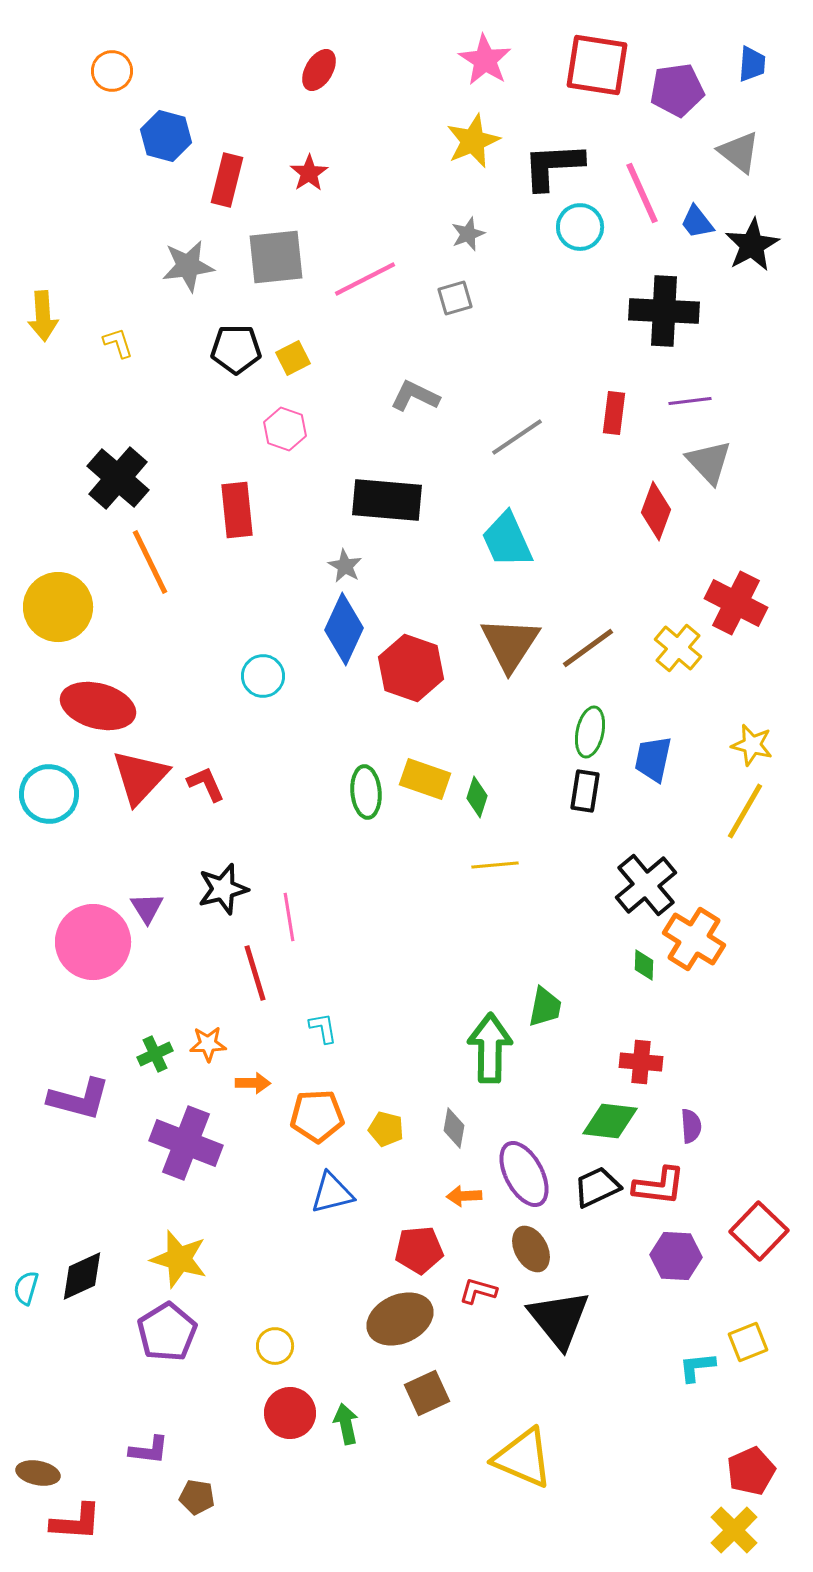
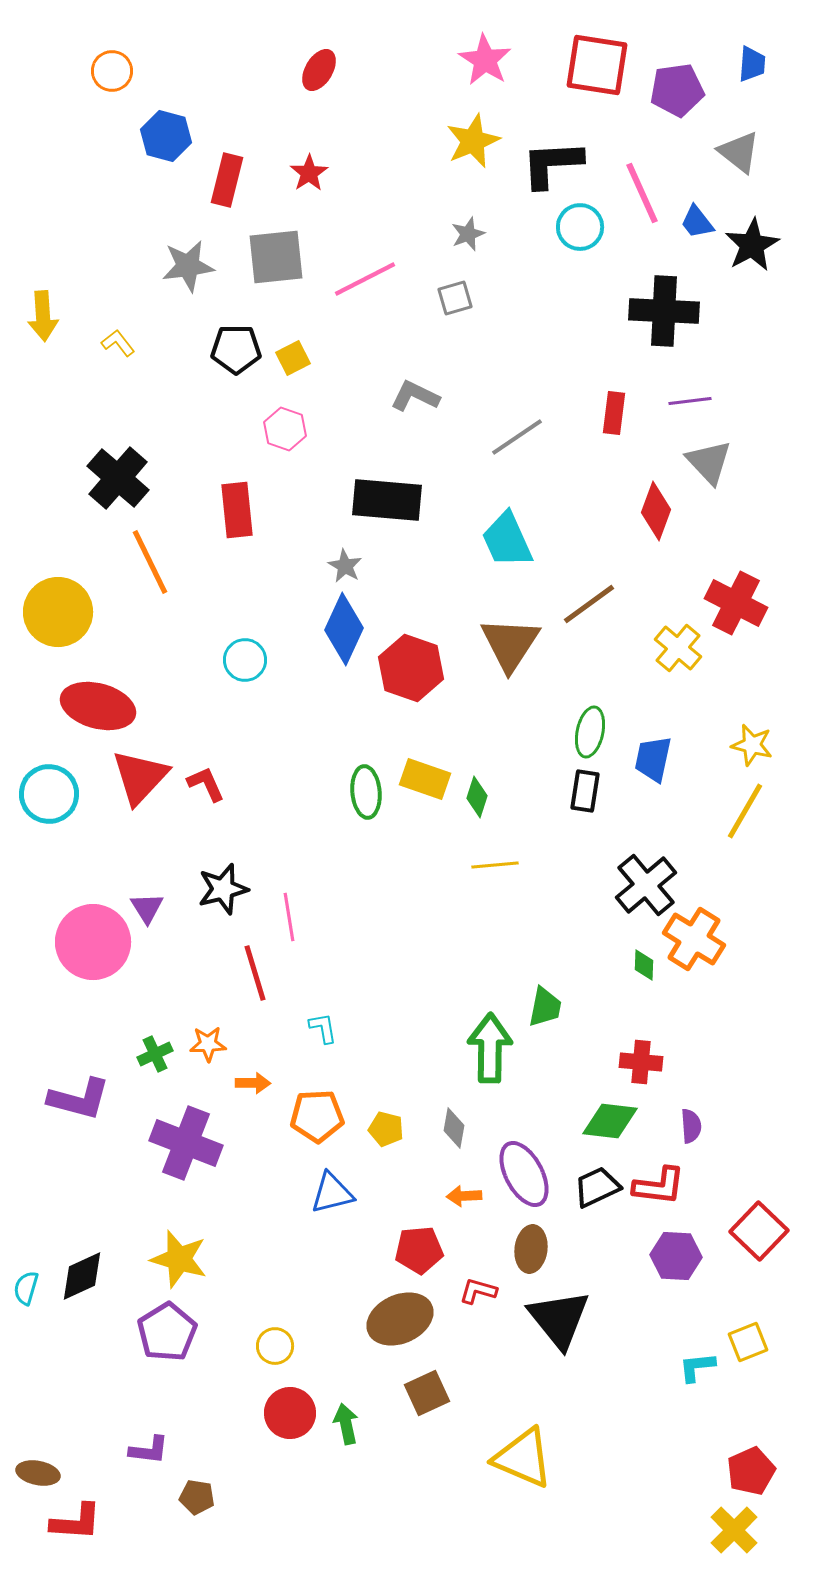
black L-shape at (553, 166): moved 1 px left, 2 px up
yellow L-shape at (118, 343): rotated 20 degrees counterclockwise
yellow circle at (58, 607): moved 5 px down
brown line at (588, 648): moved 1 px right, 44 px up
cyan circle at (263, 676): moved 18 px left, 16 px up
brown ellipse at (531, 1249): rotated 36 degrees clockwise
